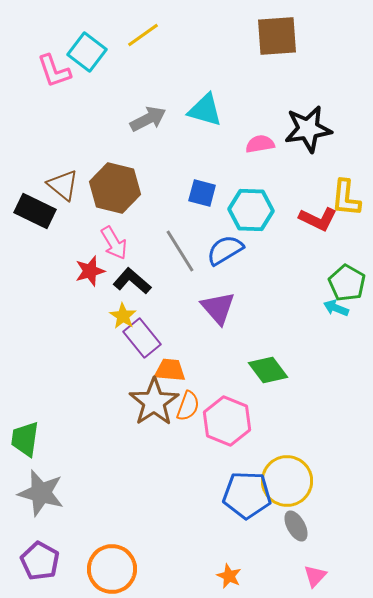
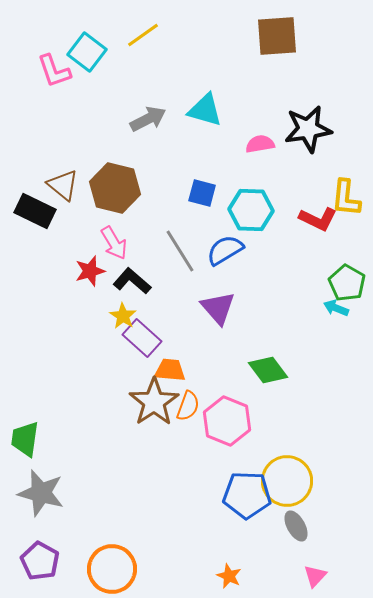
purple rectangle: rotated 9 degrees counterclockwise
